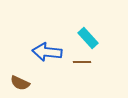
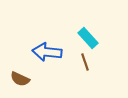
brown line: moved 3 px right; rotated 72 degrees clockwise
brown semicircle: moved 4 px up
